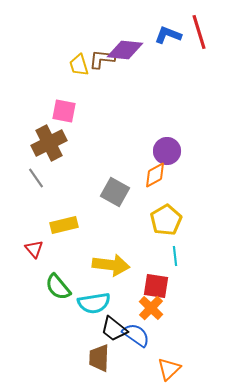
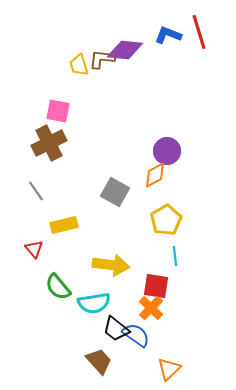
pink square: moved 6 px left
gray line: moved 13 px down
black trapezoid: moved 2 px right
brown trapezoid: moved 3 px down; rotated 136 degrees clockwise
